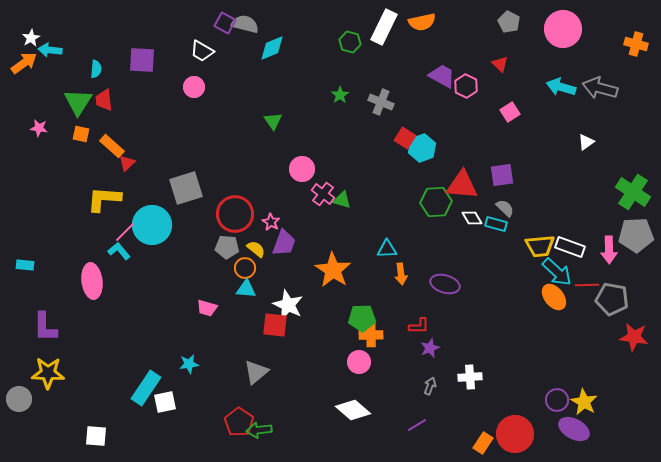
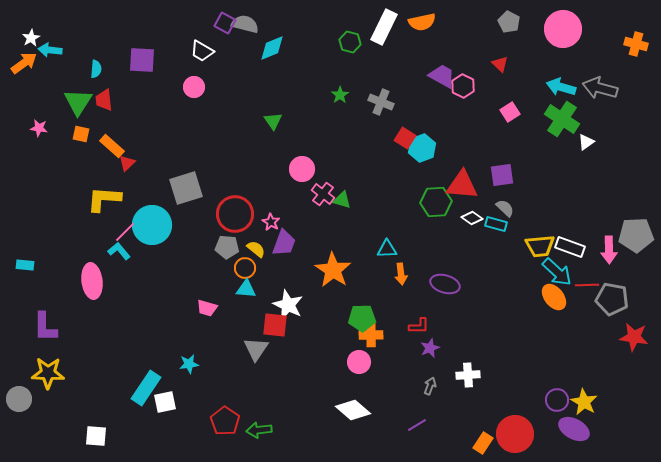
pink hexagon at (466, 86): moved 3 px left
green cross at (633, 192): moved 71 px left, 73 px up
white diamond at (472, 218): rotated 25 degrees counterclockwise
gray triangle at (256, 372): moved 23 px up; rotated 16 degrees counterclockwise
white cross at (470, 377): moved 2 px left, 2 px up
red pentagon at (239, 422): moved 14 px left, 1 px up
